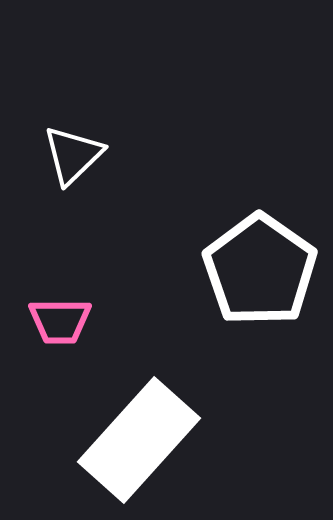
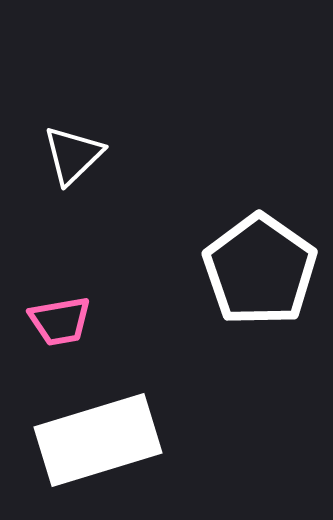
pink trapezoid: rotated 10 degrees counterclockwise
white rectangle: moved 41 px left; rotated 31 degrees clockwise
